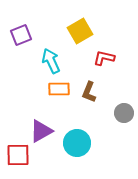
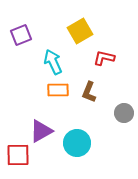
cyan arrow: moved 2 px right, 1 px down
orange rectangle: moved 1 px left, 1 px down
